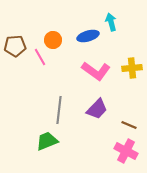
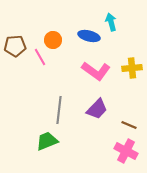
blue ellipse: moved 1 px right; rotated 30 degrees clockwise
